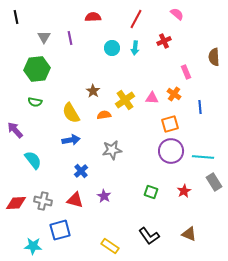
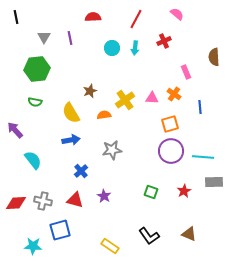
brown star: moved 3 px left; rotated 16 degrees clockwise
gray rectangle: rotated 60 degrees counterclockwise
